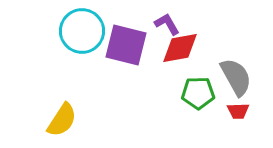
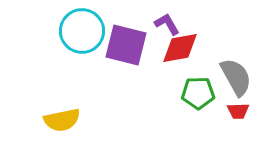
yellow semicircle: rotated 45 degrees clockwise
